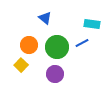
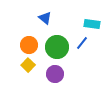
blue line: rotated 24 degrees counterclockwise
yellow square: moved 7 px right
